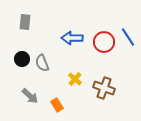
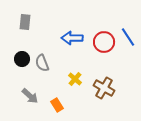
brown cross: rotated 10 degrees clockwise
